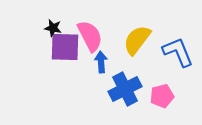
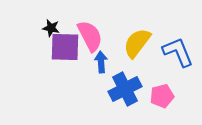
black star: moved 2 px left
yellow semicircle: moved 3 px down
